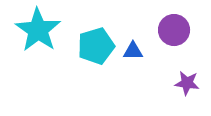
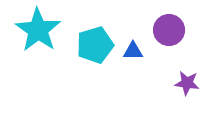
purple circle: moved 5 px left
cyan pentagon: moved 1 px left, 1 px up
